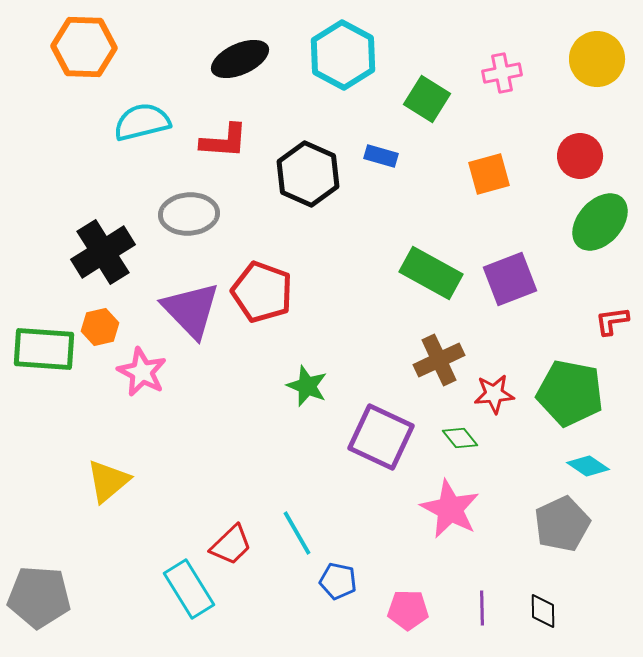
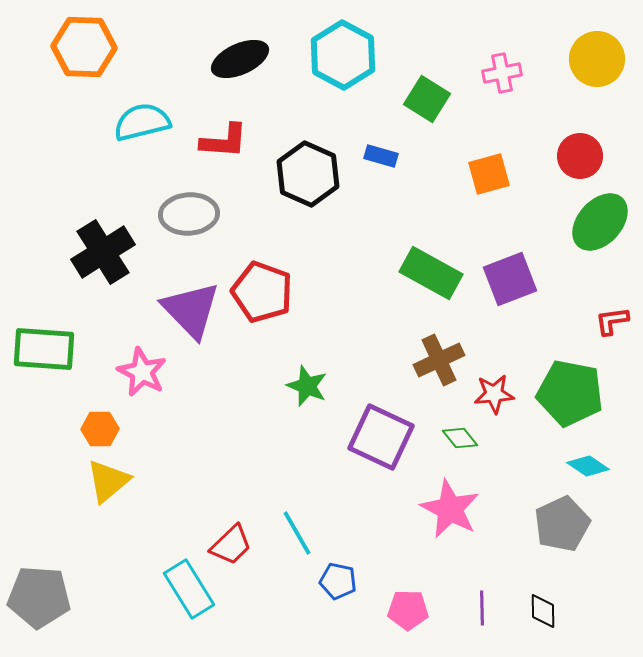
orange hexagon at (100, 327): moved 102 px down; rotated 12 degrees clockwise
